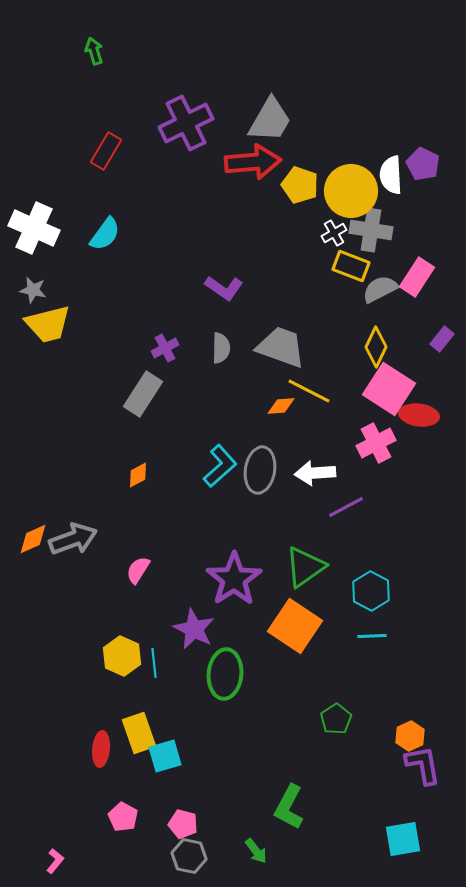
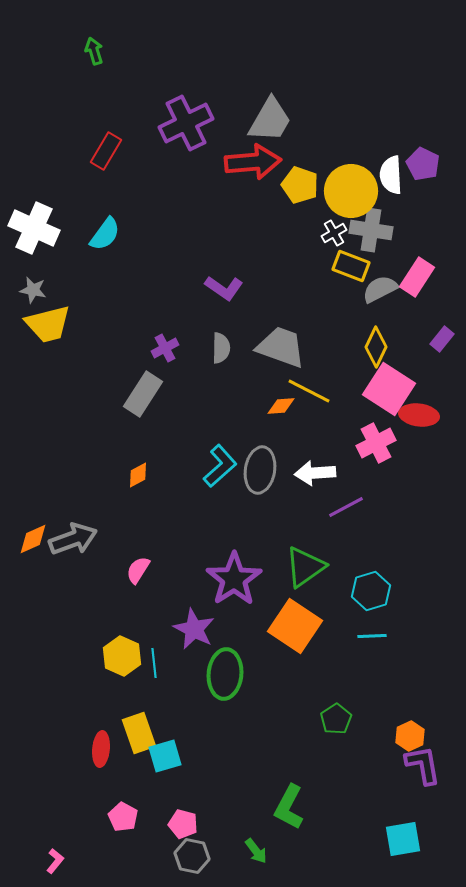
cyan hexagon at (371, 591): rotated 15 degrees clockwise
gray hexagon at (189, 856): moved 3 px right
